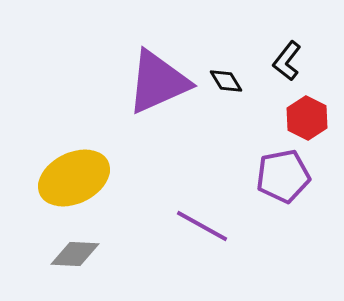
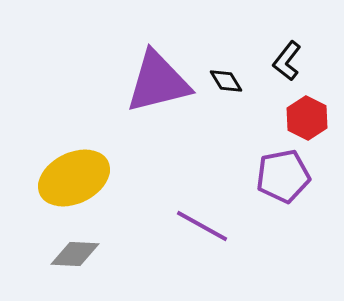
purple triangle: rotated 10 degrees clockwise
